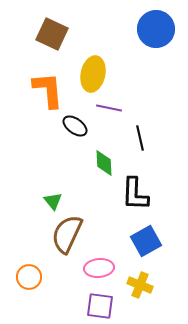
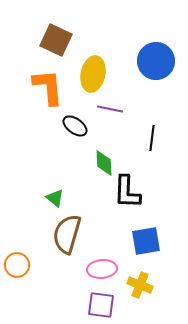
blue circle: moved 32 px down
brown square: moved 4 px right, 6 px down
orange L-shape: moved 3 px up
purple line: moved 1 px right, 1 px down
black line: moved 12 px right; rotated 20 degrees clockwise
black L-shape: moved 8 px left, 2 px up
green triangle: moved 2 px right, 3 px up; rotated 12 degrees counterclockwise
brown semicircle: rotated 9 degrees counterclockwise
blue square: rotated 20 degrees clockwise
pink ellipse: moved 3 px right, 1 px down
orange circle: moved 12 px left, 12 px up
purple square: moved 1 px right, 1 px up
